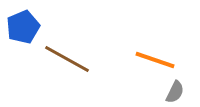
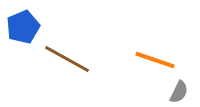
gray semicircle: moved 4 px right
